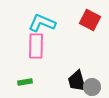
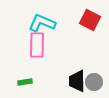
pink rectangle: moved 1 px right, 1 px up
black trapezoid: rotated 15 degrees clockwise
gray circle: moved 2 px right, 5 px up
